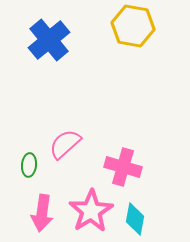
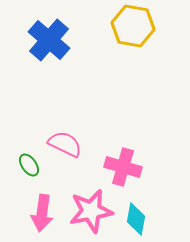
blue cross: rotated 9 degrees counterclockwise
pink semicircle: rotated 68 degrees clockwise
green ellipse: rotated 40 degrees counterclockwise
pink star: rotated 21 degrees clockwise
cyan diamond: moved 1 px right
